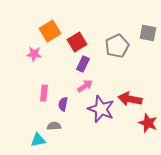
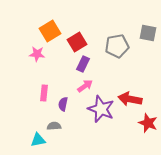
gray pentagon: rotated 15 degrees clockwise
pink star: moved 3 px right
